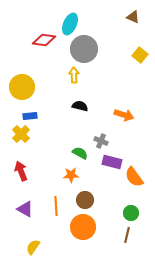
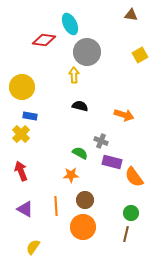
brown triangle: moved 2 px left, 2 px up; rotated 16 degrees counterclockwise
cyan ellipse: rotated 50 degrees counterclockwise
gray circle: moved 3 px right, 3 px down
yellow square: rotated 21 degrees clockwise
blue rectangle: rotated 16 degrees clockwise
brown line: moved 1 px left, 1 px up
